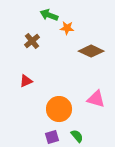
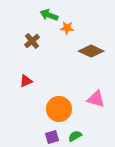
green semicircle: moved 2 px left; rotated 80 degrees counterclockwise
